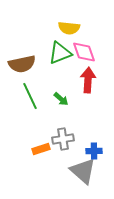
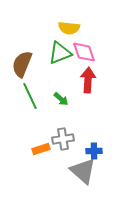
brown semicircle: rotated 124 degrees clockwise
